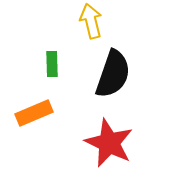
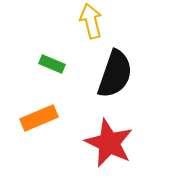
green rectangle: rotated 65 degrees counterclockwise
black semicircle: moved 2 px right
orange rectangle: moved 5 px right, 5 px down
